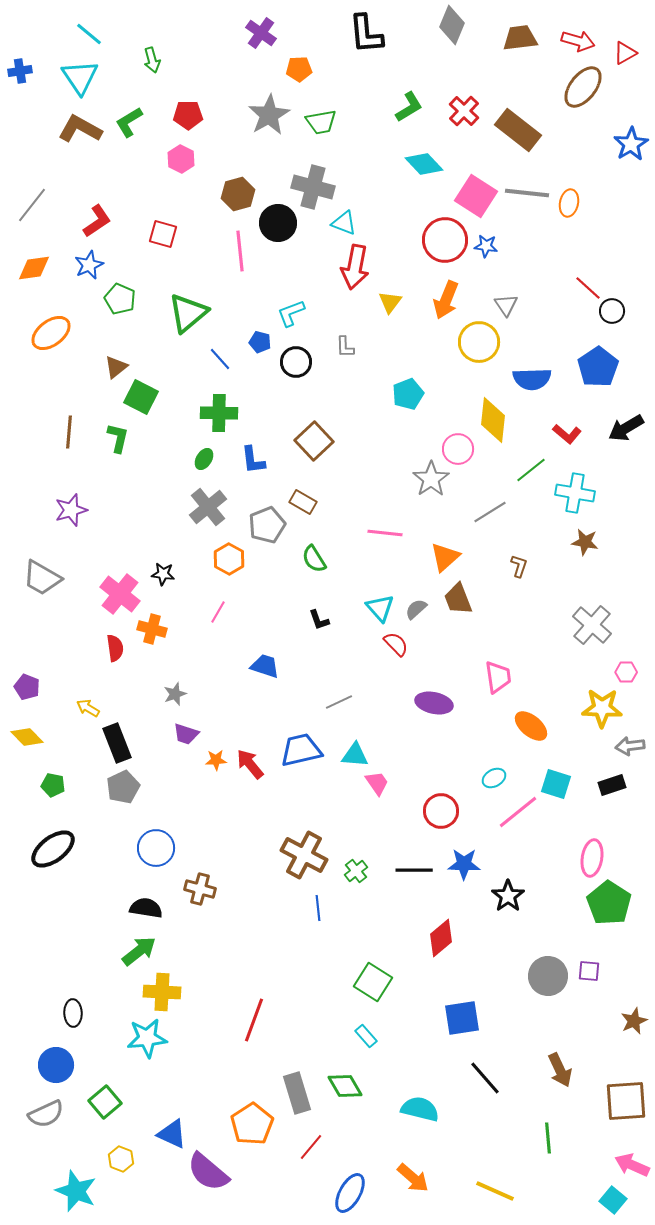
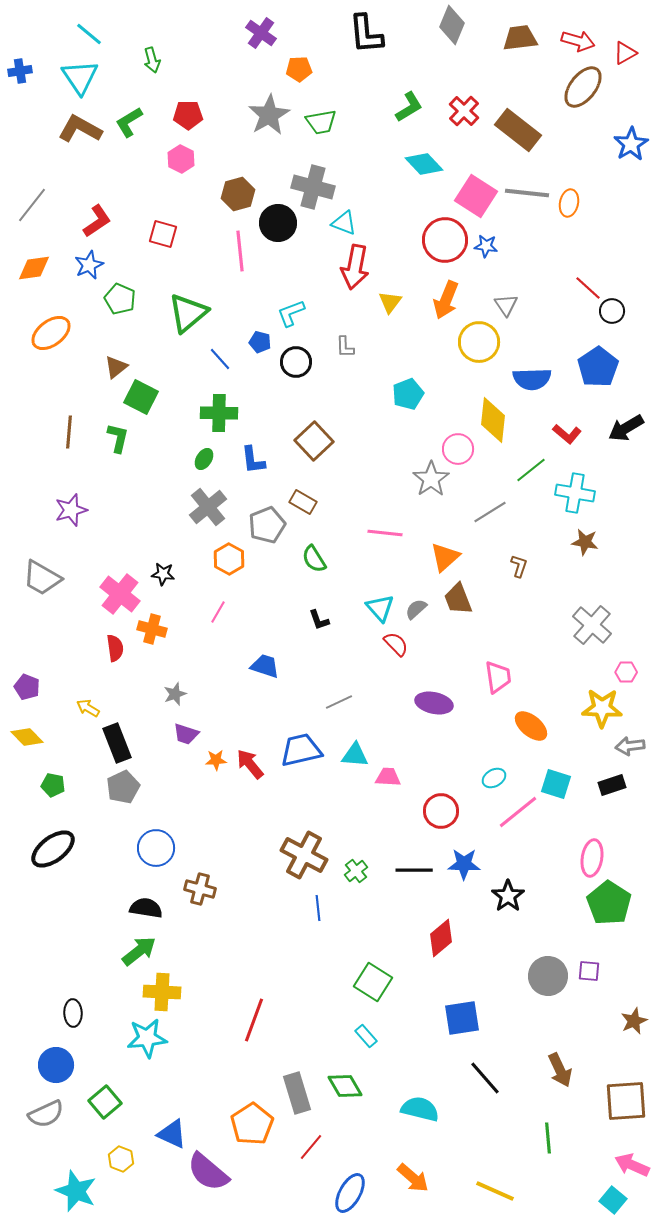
pink trapezoid at (377, 783): moved 11 px right, 6 px up; rotated 52 degrees counterclockwise
